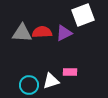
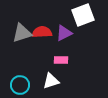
gray triangle: rotated 20 degrees counterclockwise
pink rectangle: moved 9 px left, 12 px up
cyan circle: moved 9 px left
